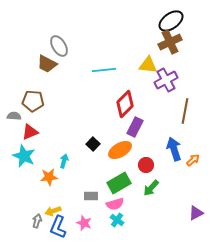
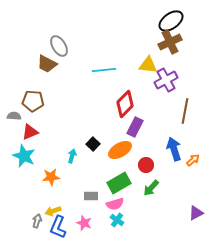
cyan arrow: moved 8 px right, 5 px up
orange star: moved 2 px right
